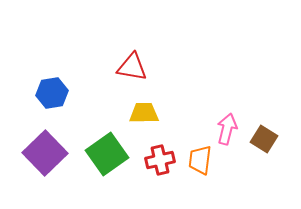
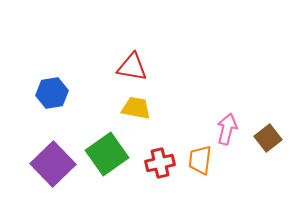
yellow trapezoid: moved 8 px left, 5 px up; rotated 12 degrees clockwise
brown square: moved 4 px right, 1 px up; rotated 20 degrees clockwise
purple square: moved 8 px right, 11 px down
red cross: moved 3 px down
